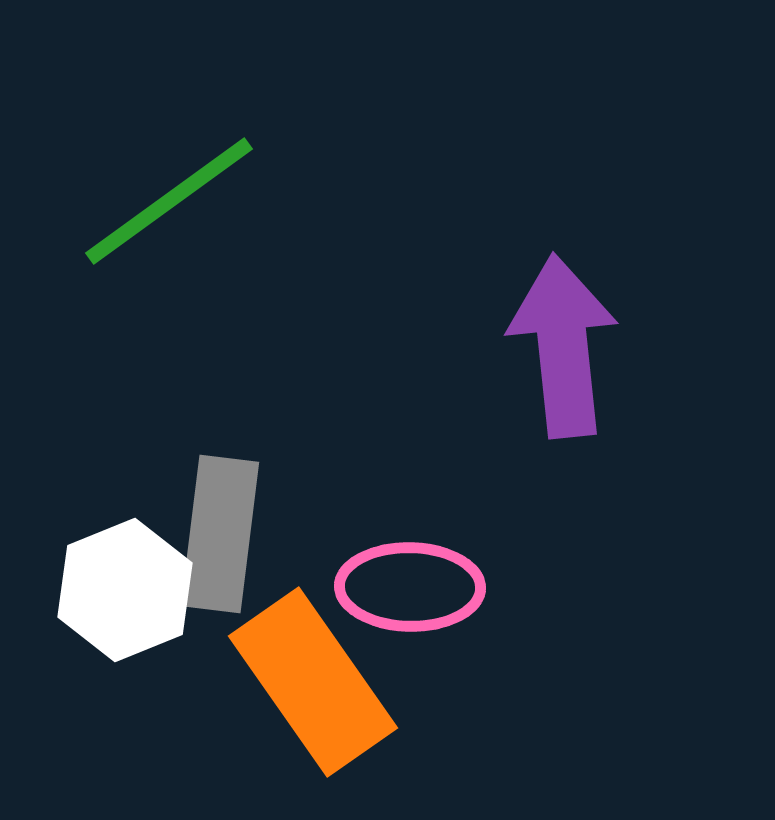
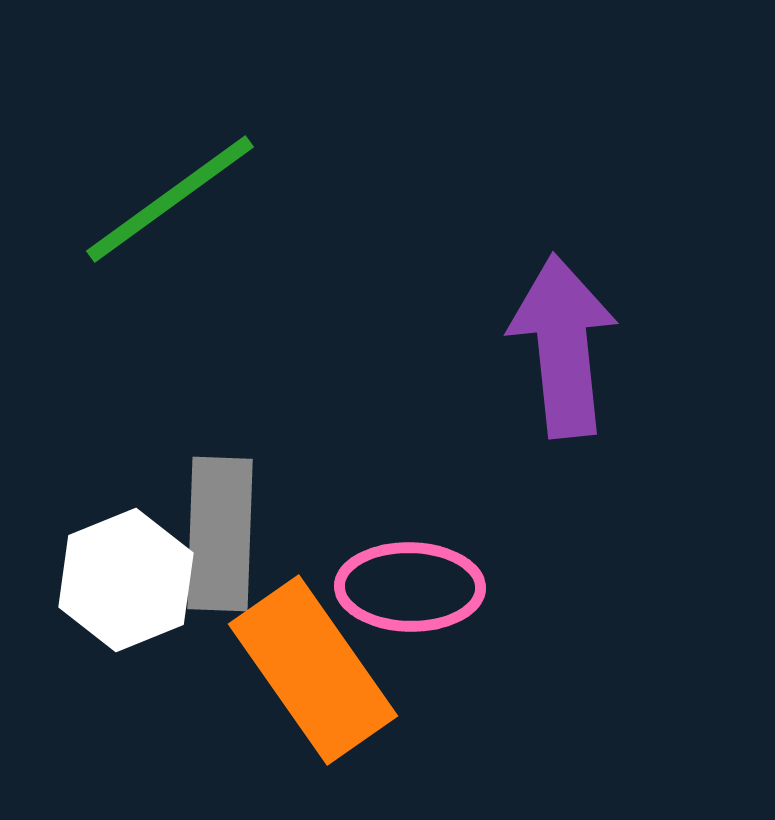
green line: moved 1 px right, 2 px up
gray rectangle: rotated 5 degrees counterclockwise
white hexagon: moved 1 px right, 10 px up
orange rectangle: moved 12 px up
